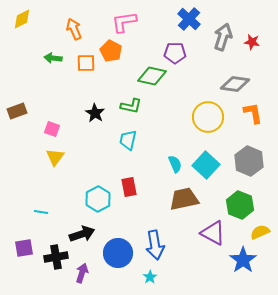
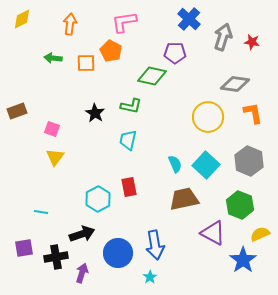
orange arrow: moved 4 px left, 5 px up; rotated 30 degrees clockwise
yellow semicircle: moved 2 px down
